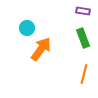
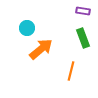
orange arrow: rotated 15 degrees clockwise
orange line: moved 13 px left, 3 px up
